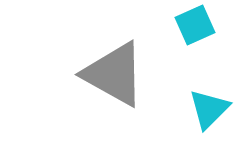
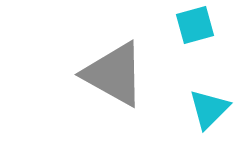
cyan square: rotated 9 degrees clockwise
